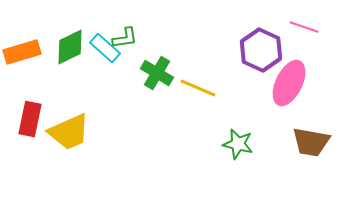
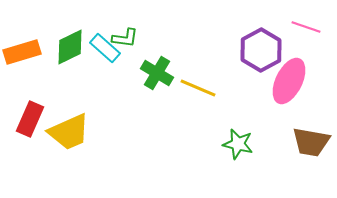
pink line: moved 2 px right
green L-shape: rotated 16 degrees clockwise
purple hexagon: rotated 6 degrees clockwise
pink ellipse: moved 2 px up
red rectangle: rotated 12 degrees clockwise
